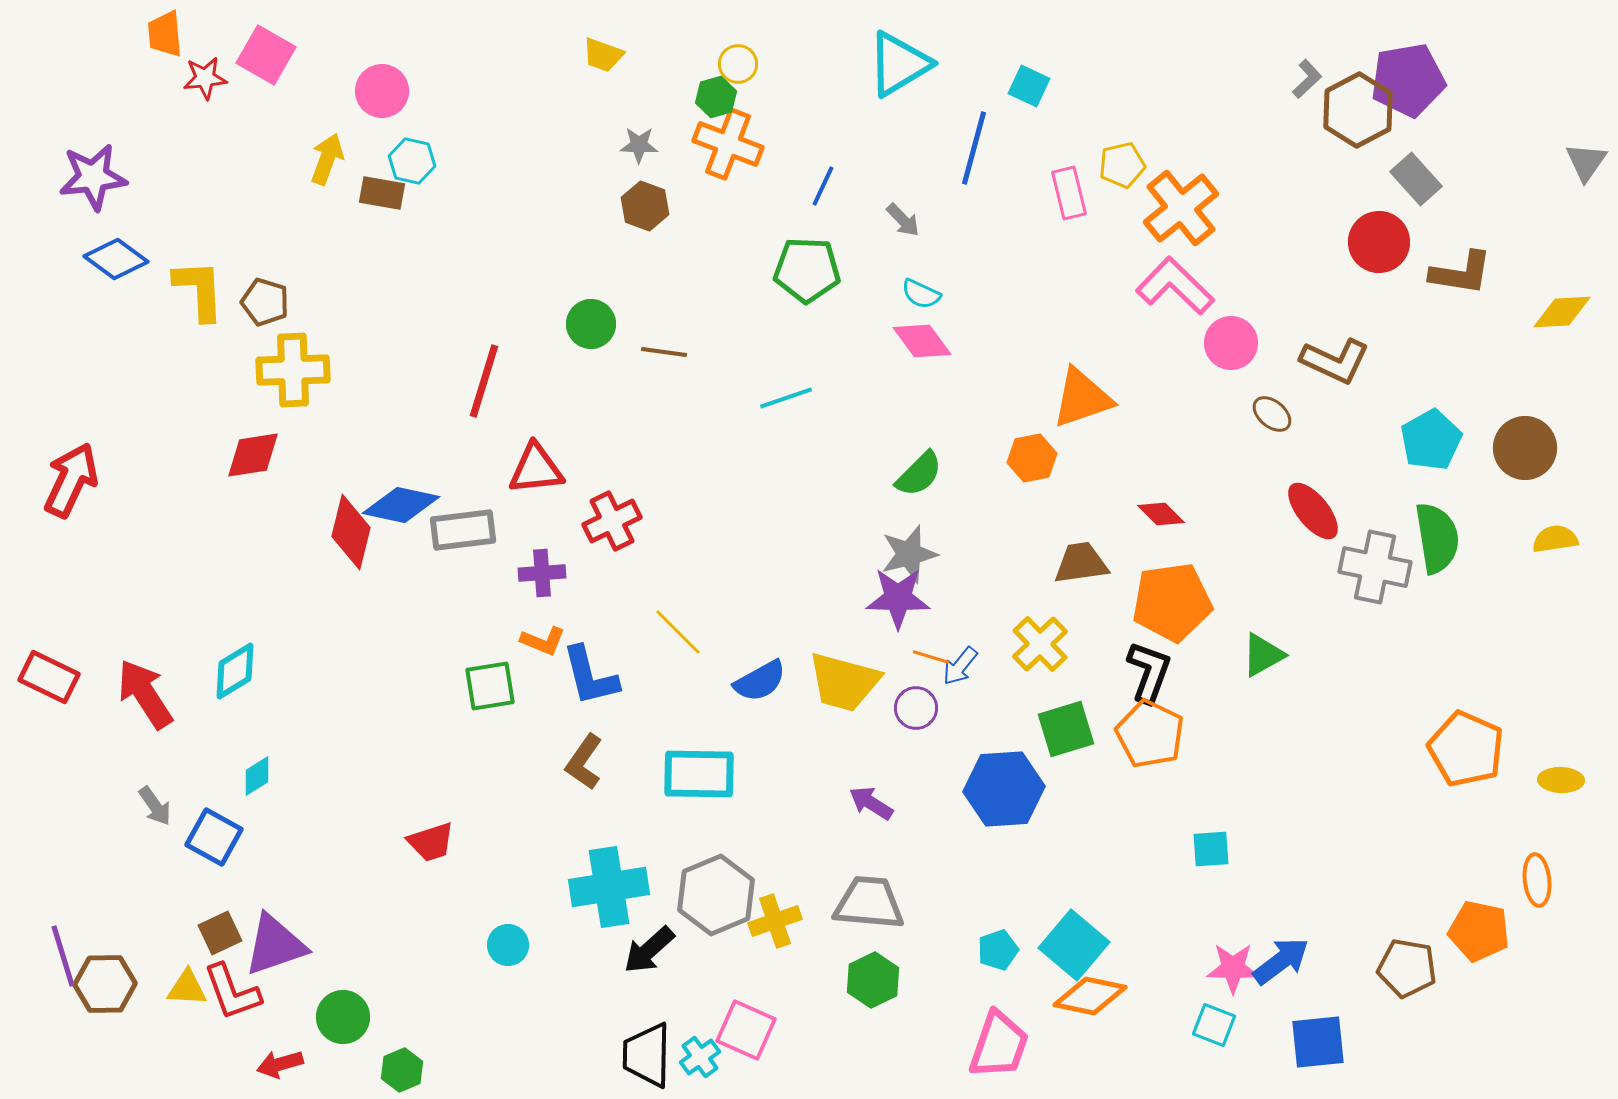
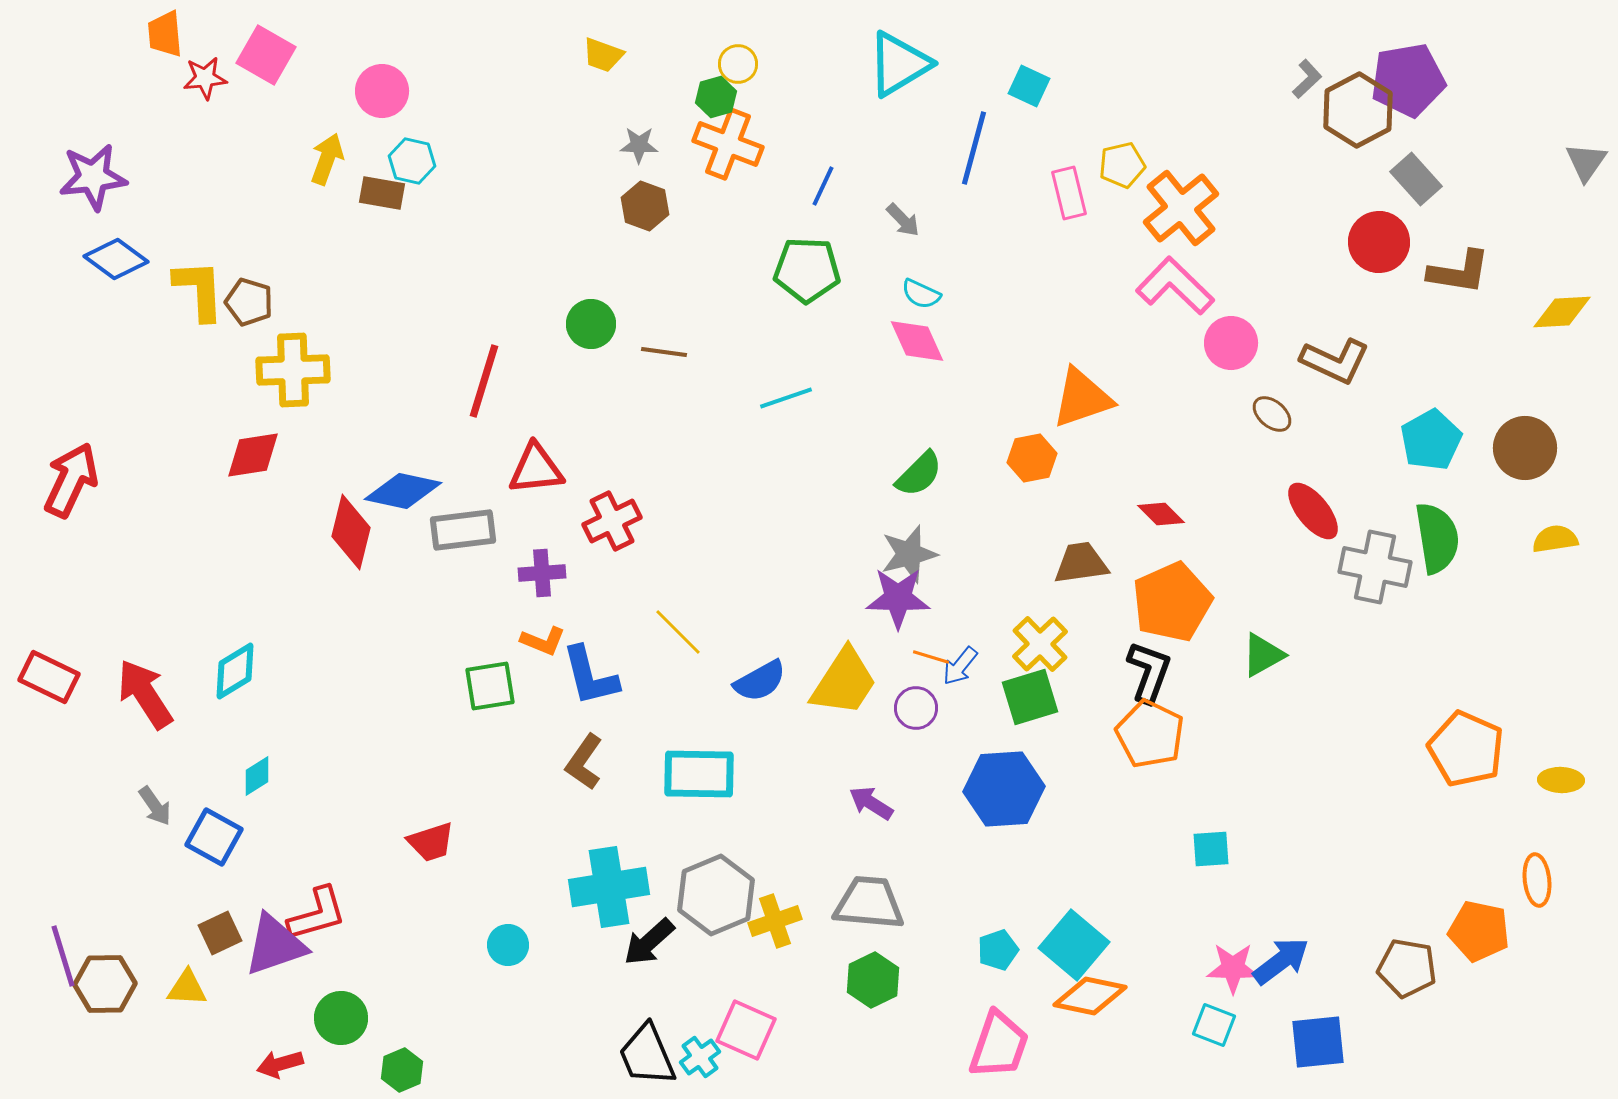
brown L-shape at (1461, 273): moved 2 px left, 1 px up
brown pentagon at (265, 302): moved 16 px left
pink diamond at (922, 341): moved 5 px left; rotated 12 degrees clockwise
blue diamond at (401, 505): moved 2 px right, 14 px up
orange pentagon at (1172, 602): rotated 16 degrees counterclockwise
yellow trapezoid at (844, 682): rotated 72 degrees counterclockwise
green square at (1066, 729): moved 36 px left, 32 px up
black arrow at (649, 950): moved 8 px up
red L-shape at (232, 992): moved 85 px right, 78 px up; rotated 86 degrees counterclockwise
green circle at (343, 1017): moved 2 px left, 1 px down
black trapezoid at (647, 1055): rotated 24 degrees counterclockwise
